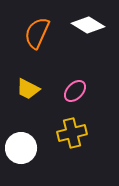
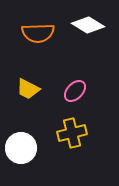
orange semicircle: moved 1 px right; rotated 116 degrees counterclockwise
